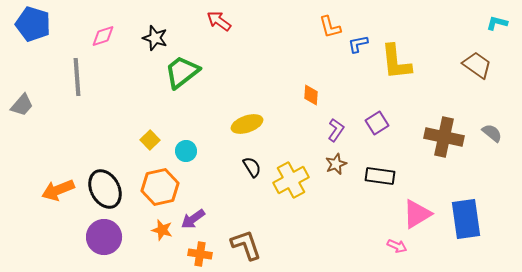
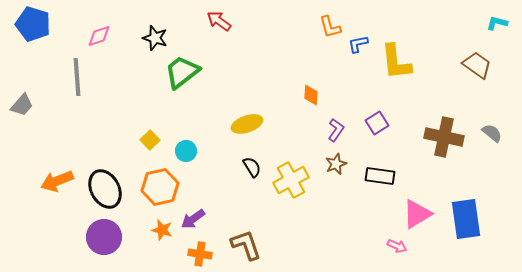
pink diamond: moved 4 px left
orange arrow: moved 1 px left, 9 px up
